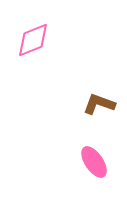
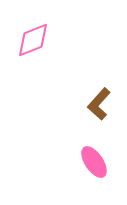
brown L-shape: rotated 68 degrees counterclockwise
